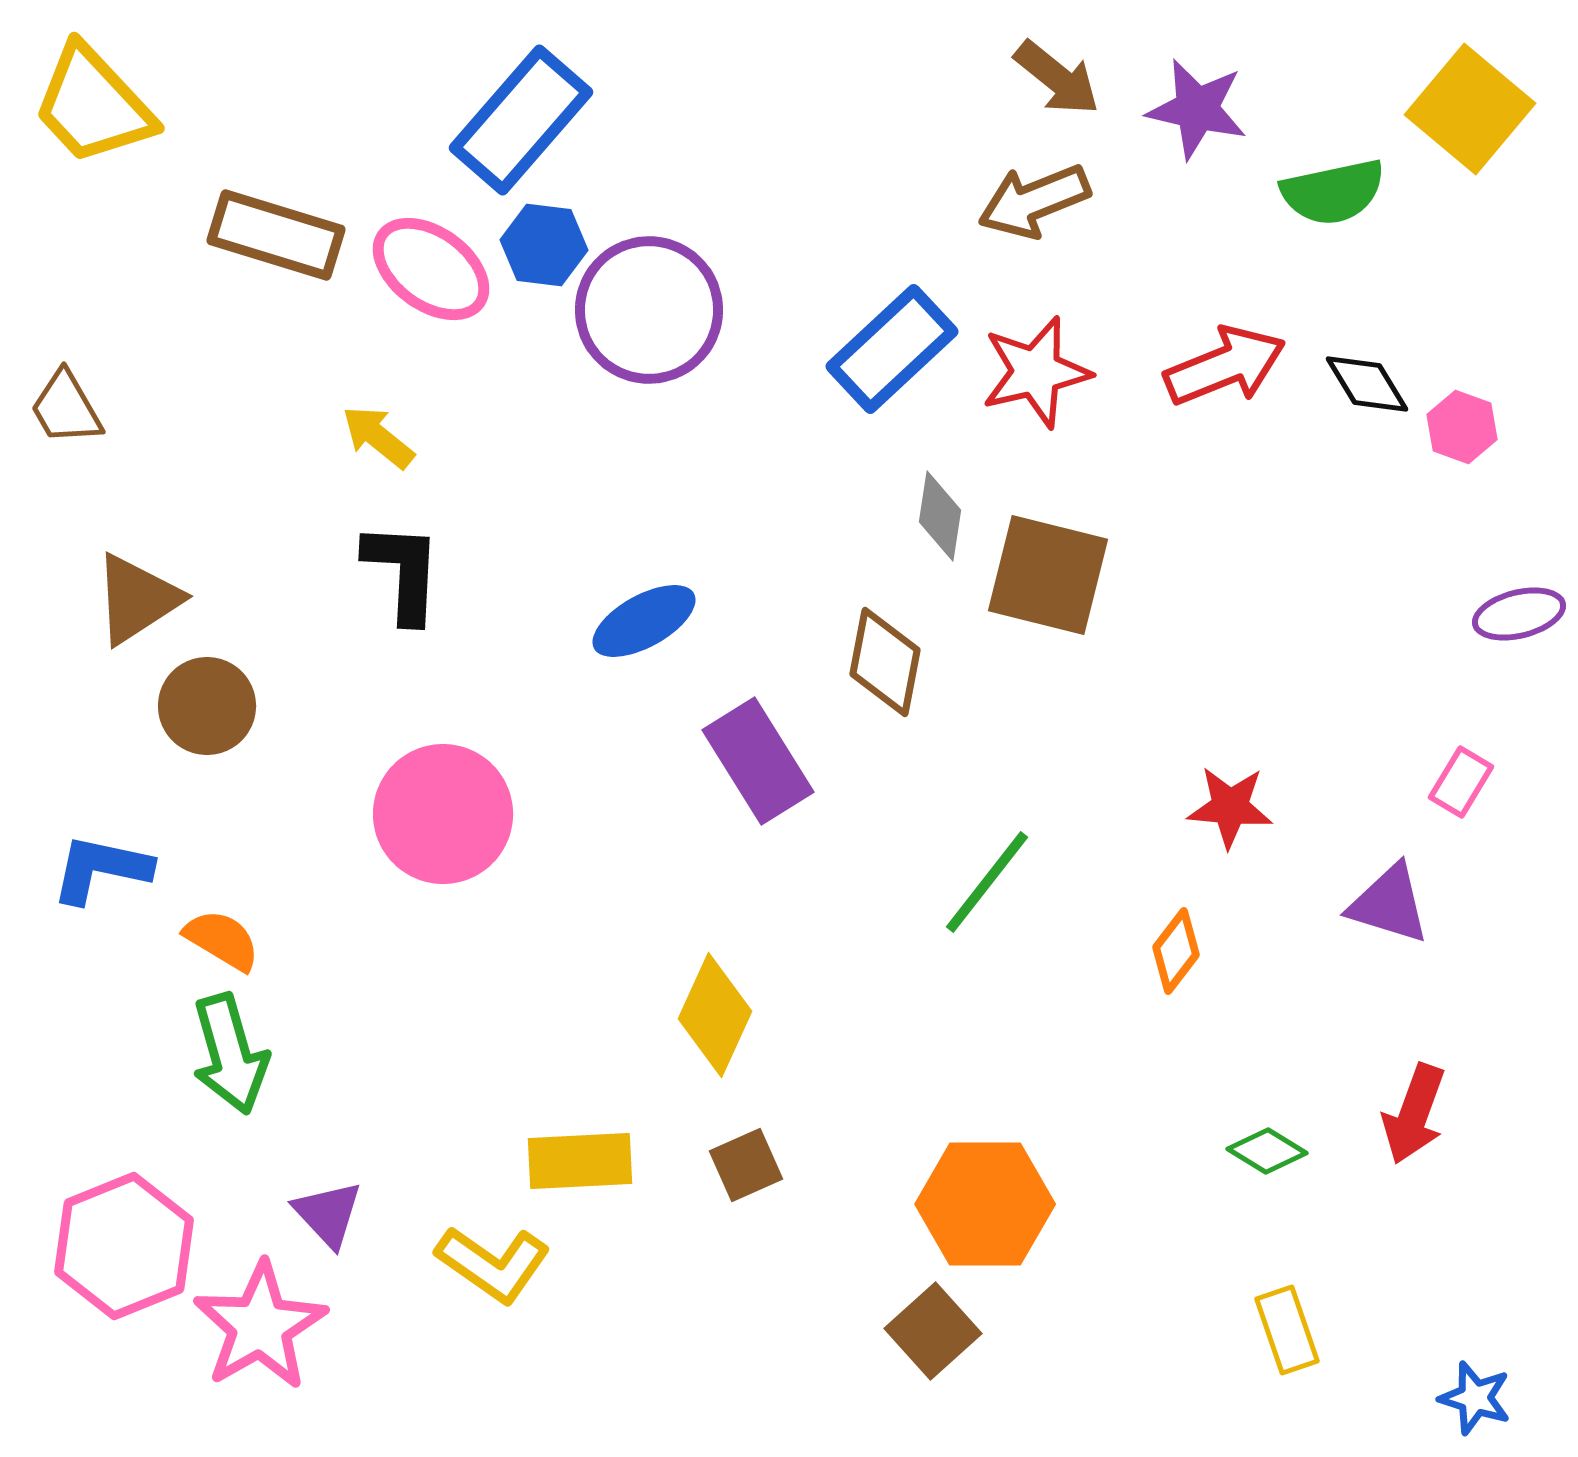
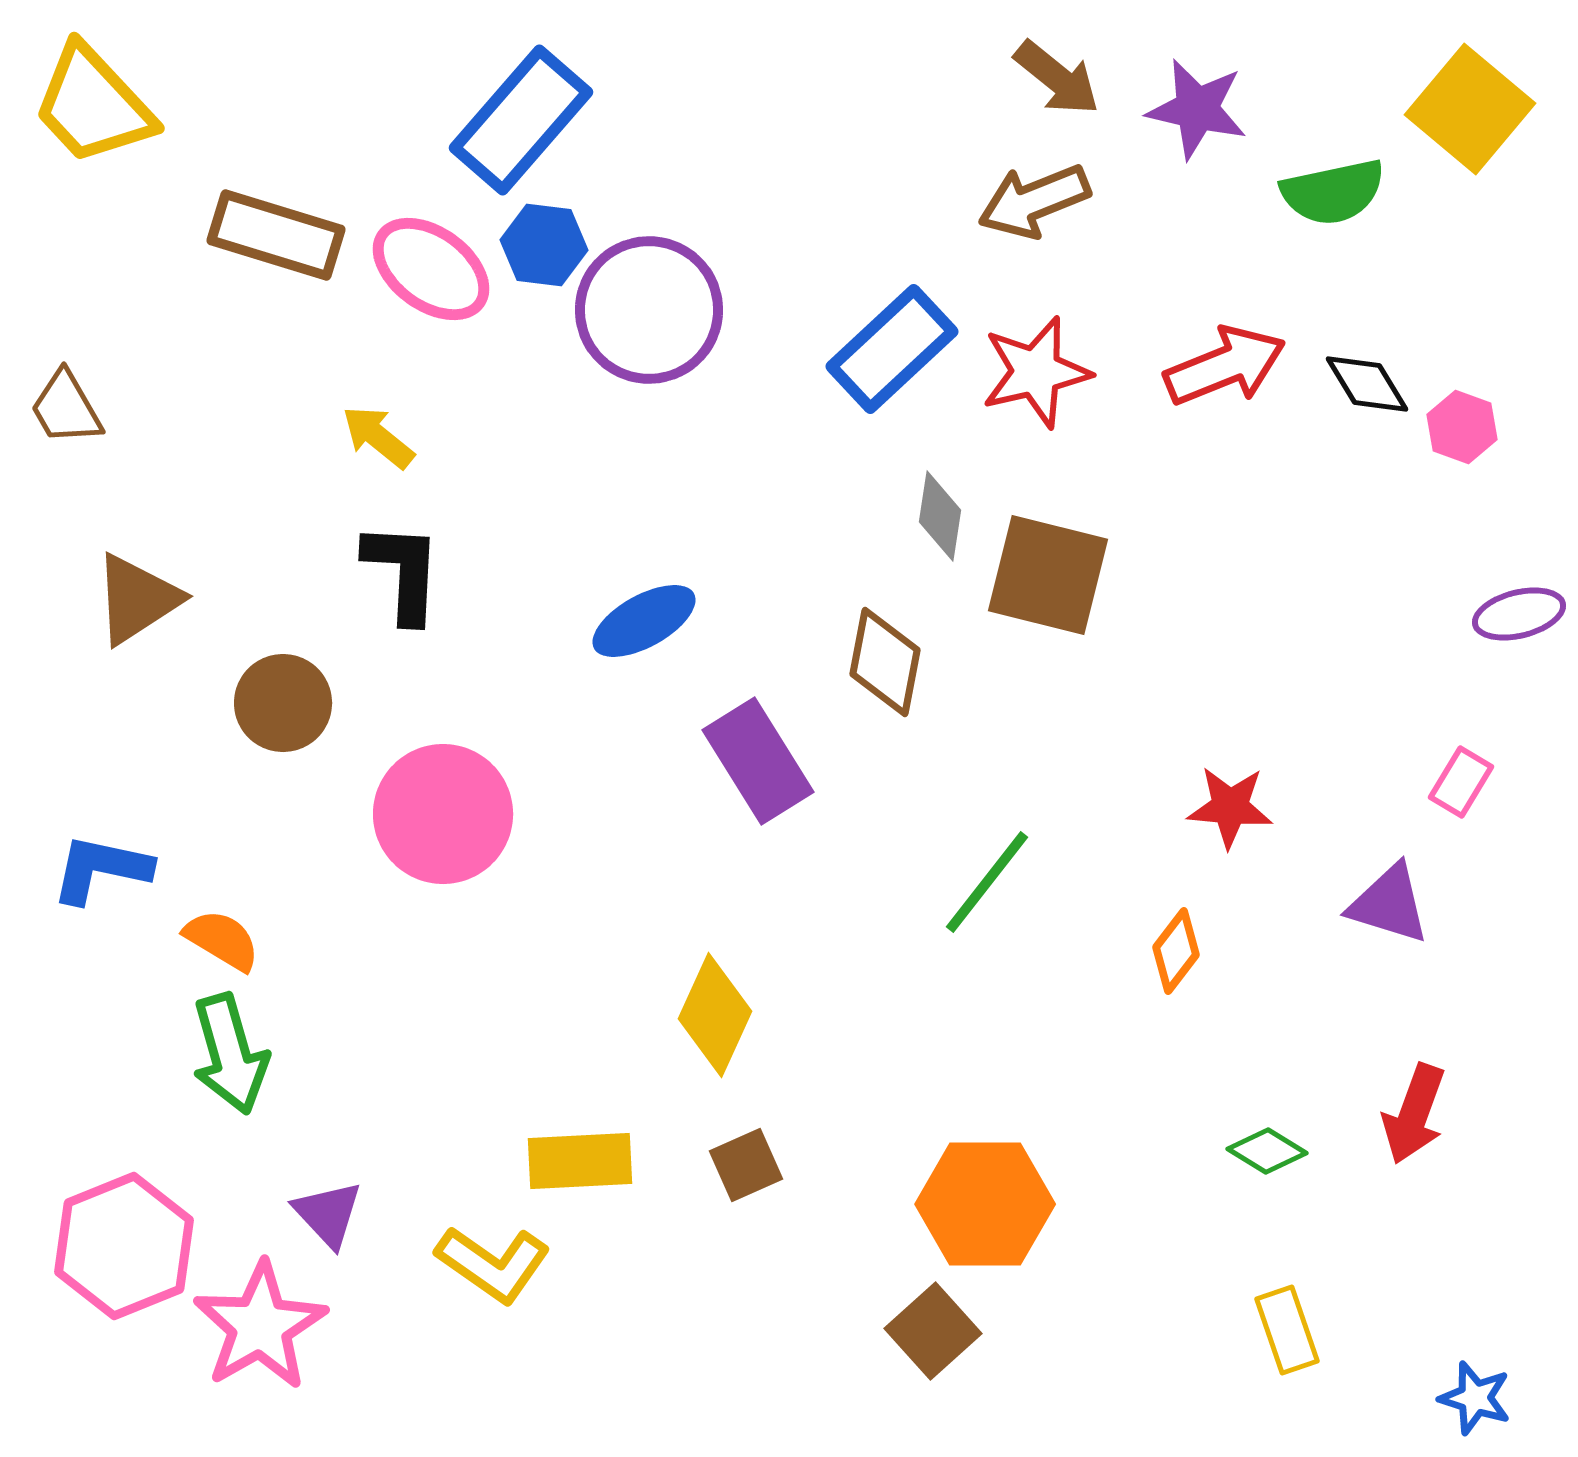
brown circle at (207, 706): moved 76 px right, 3 px up
